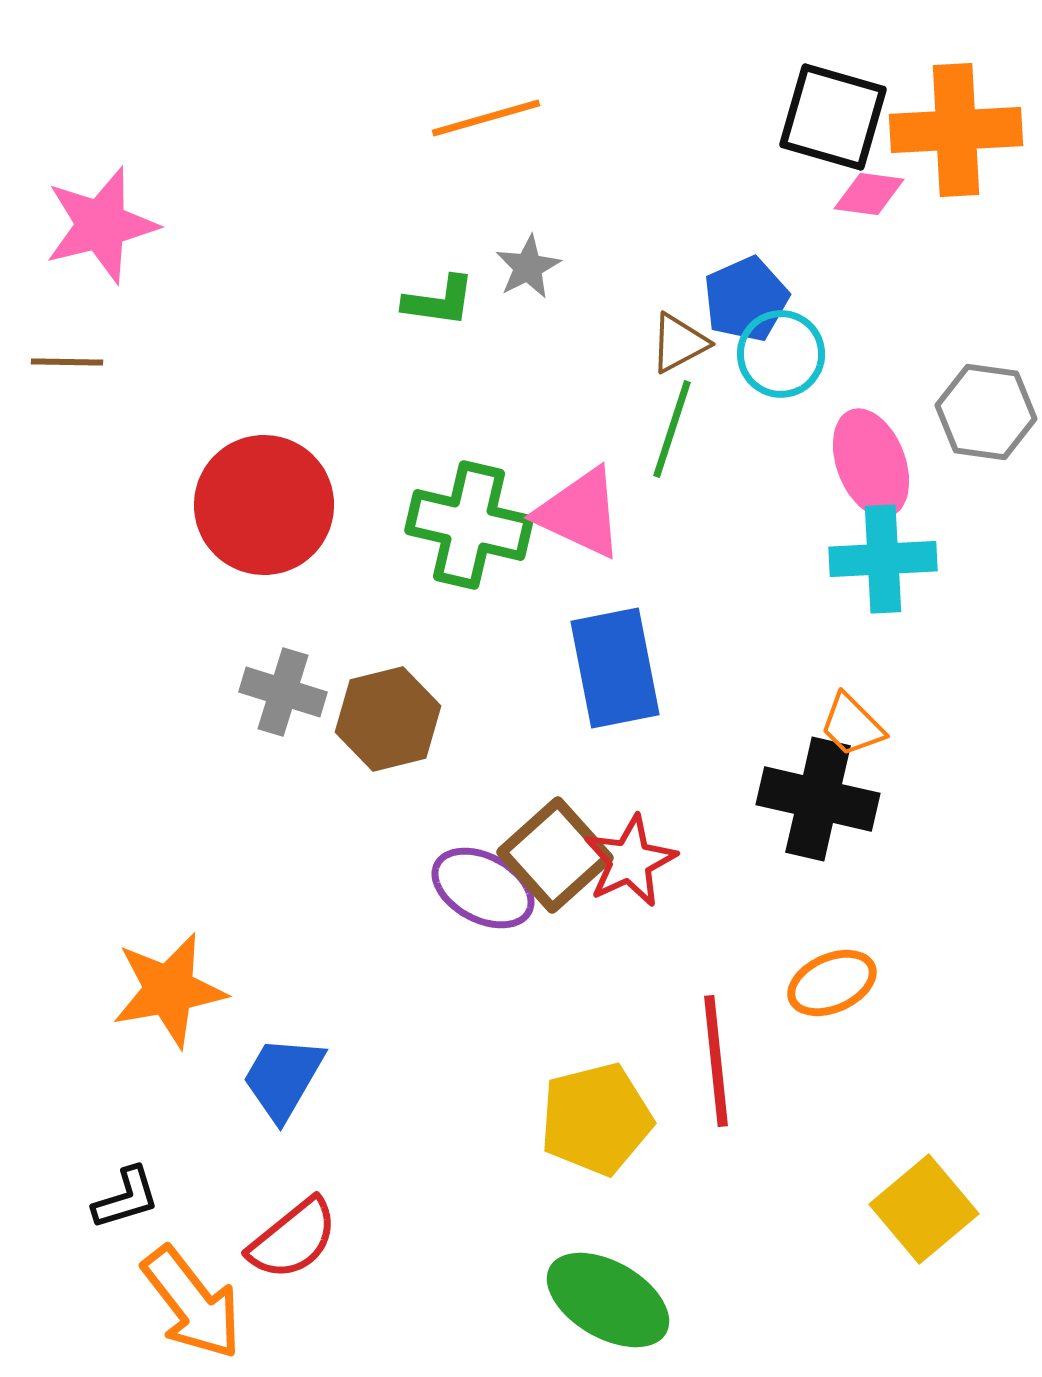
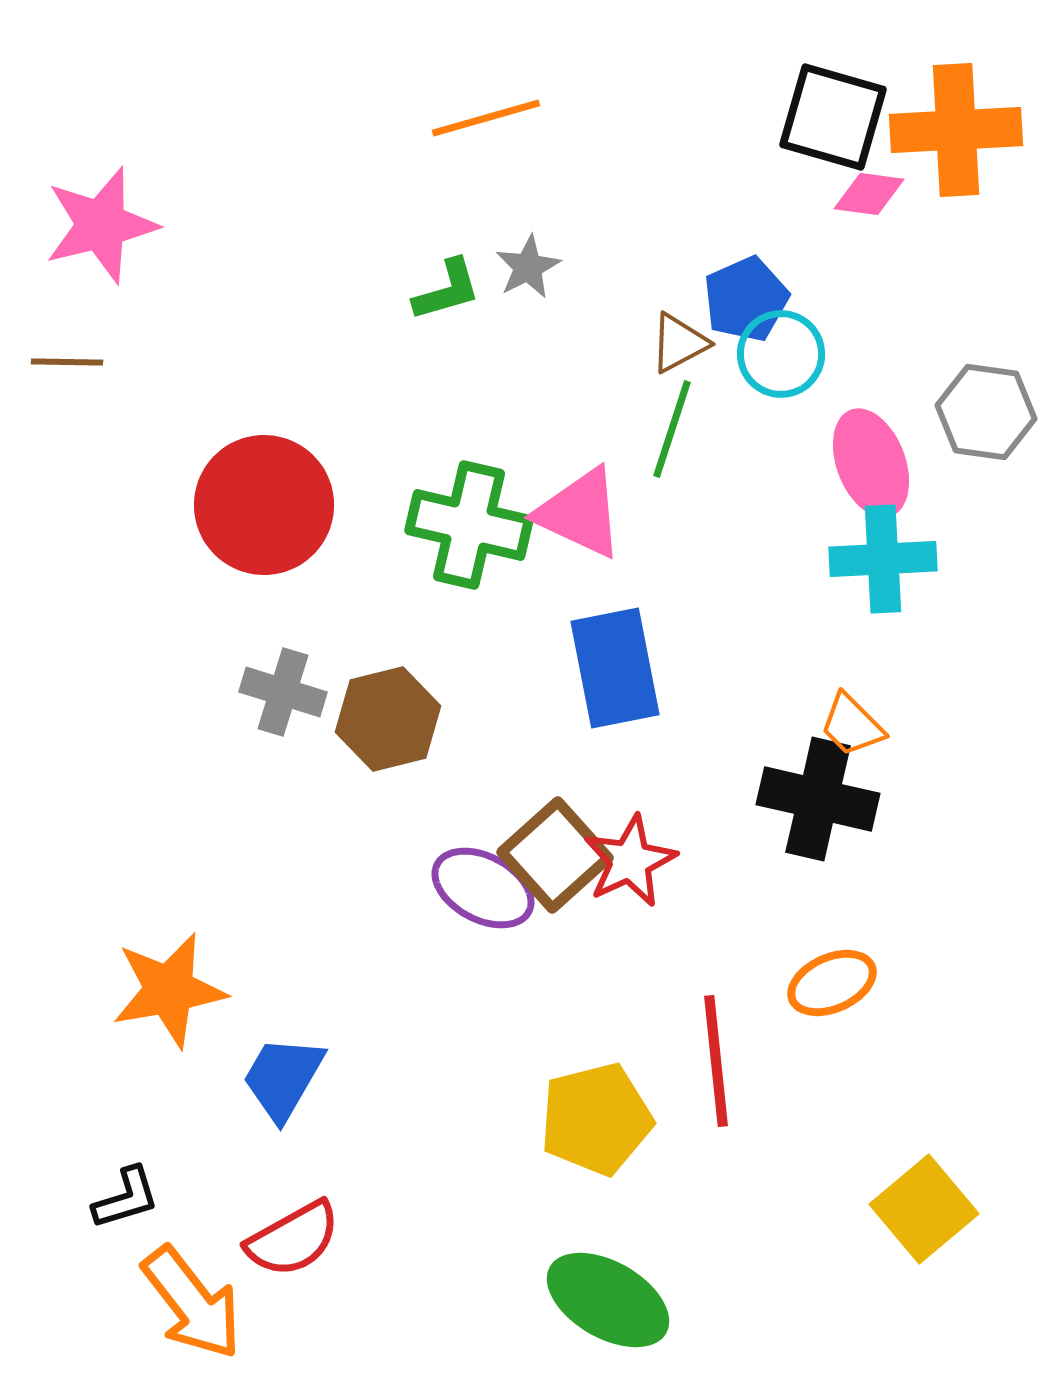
green L-shape: moved 8 px right, 11 px up; rotated 24 degrees counterclockwise
red semicircle: rotated 10 degrees clockwise
